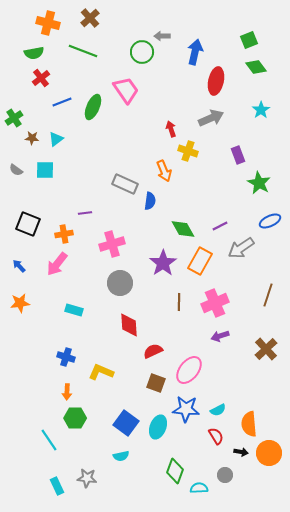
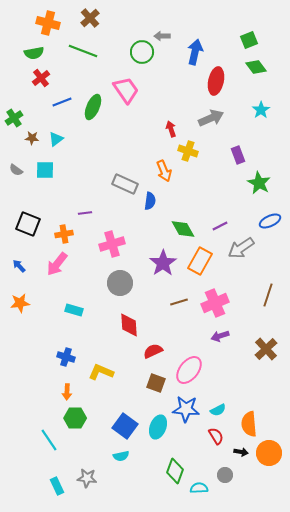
brown line at (179, 302): rotated 72 degrees clockwise
blue square at (126, 423): moved 1 px left, 3 px down
